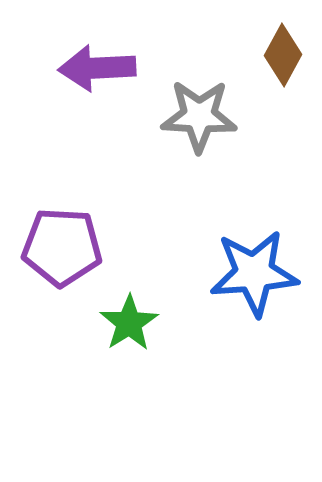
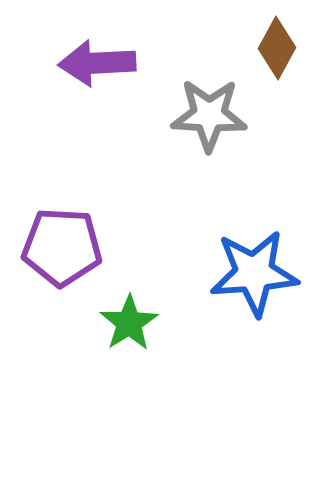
brown diamond: moved 6 px left, 7 px up
purple arrow: moved 5 px up
gray star: moved 10 px right, 1 px up
